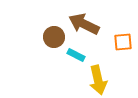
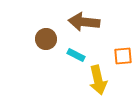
brown arrow: moved 2 px up; rotated 20 degrees counterclockwise
brown circle: moved 8 px left, 2 px down
orange square: moved 14 px down
